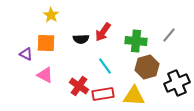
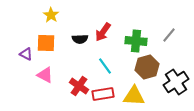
black semicircle: moved 1 px left
black cross: moved 1 px left, 1 px up; rotated 10 degrees counterclockwise
